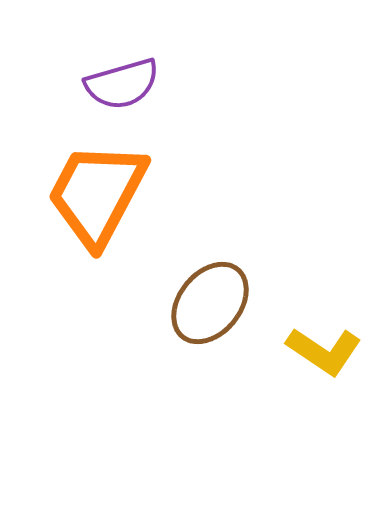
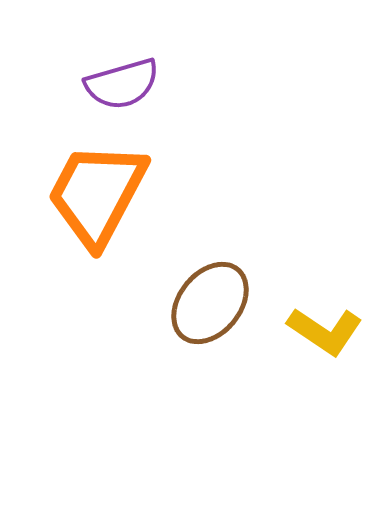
yellow L-shape: moved 1 px right, 20 px up
